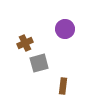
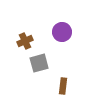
purple circle: moved 3 px left, 3 px down
brown cross: moved 2 px up
